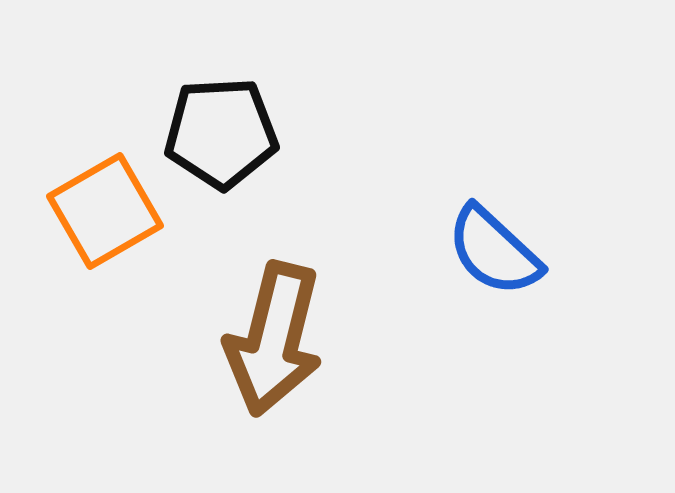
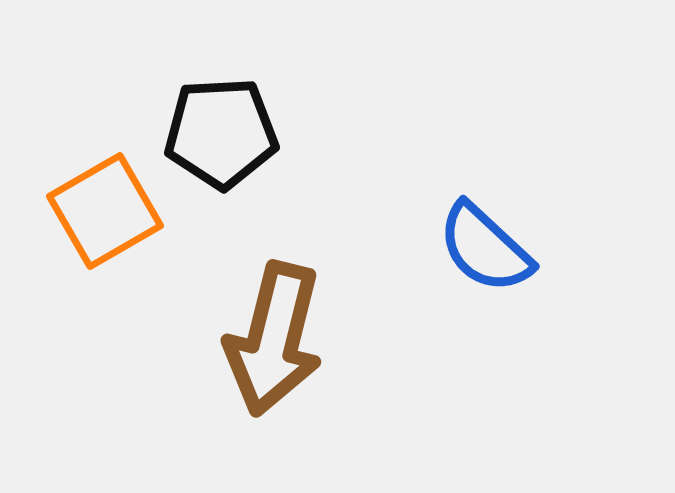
blue semicircle: moved 9 px left, 3 px up
